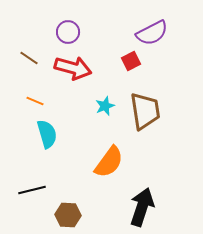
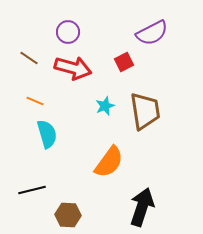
red square: moved 7 px left, 1 px down
